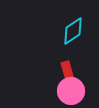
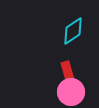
pink circle: moved 1 px down
